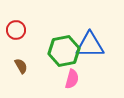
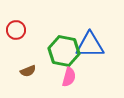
green hexagon: rotated 24 degrees clockwise
brown semicircle: moved 7 px right, 5 px down; rotated 98 degrees clockwise
pink semicircle: moved 3 px left, 2 px up
